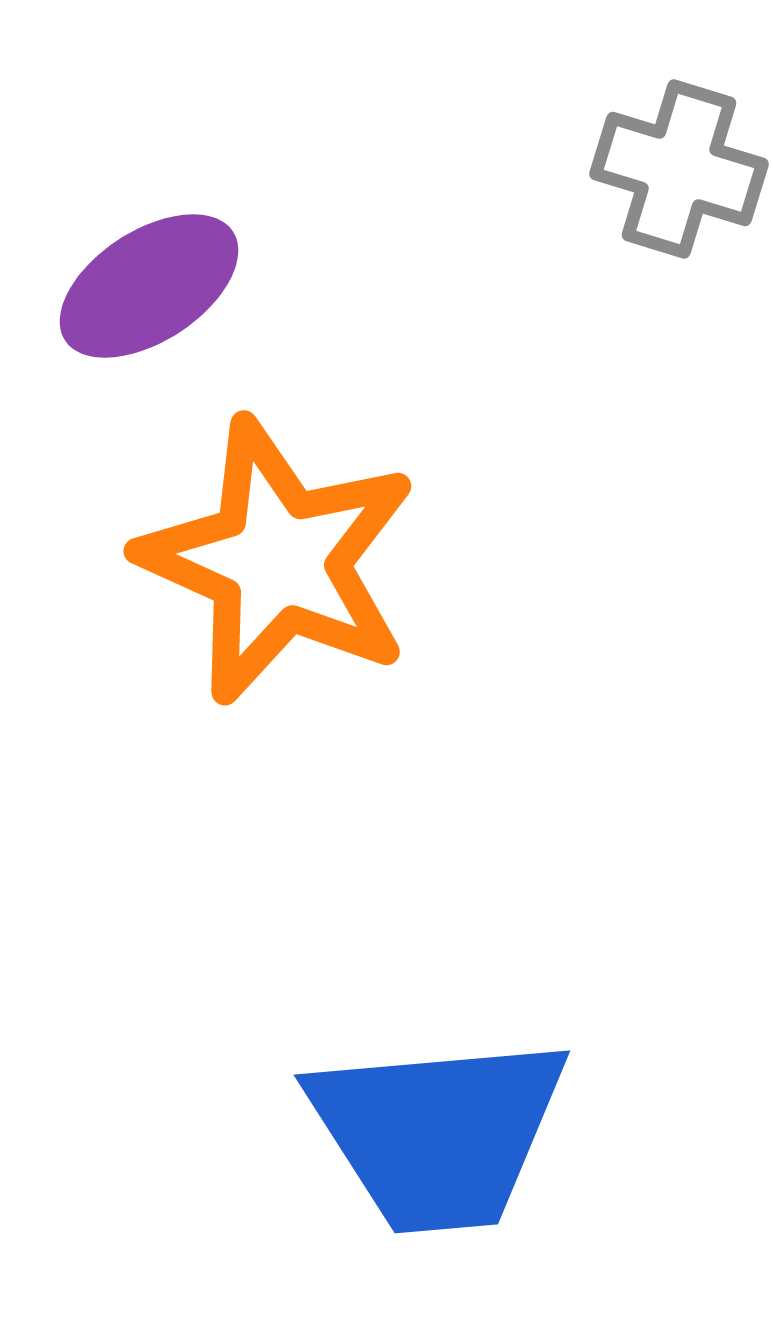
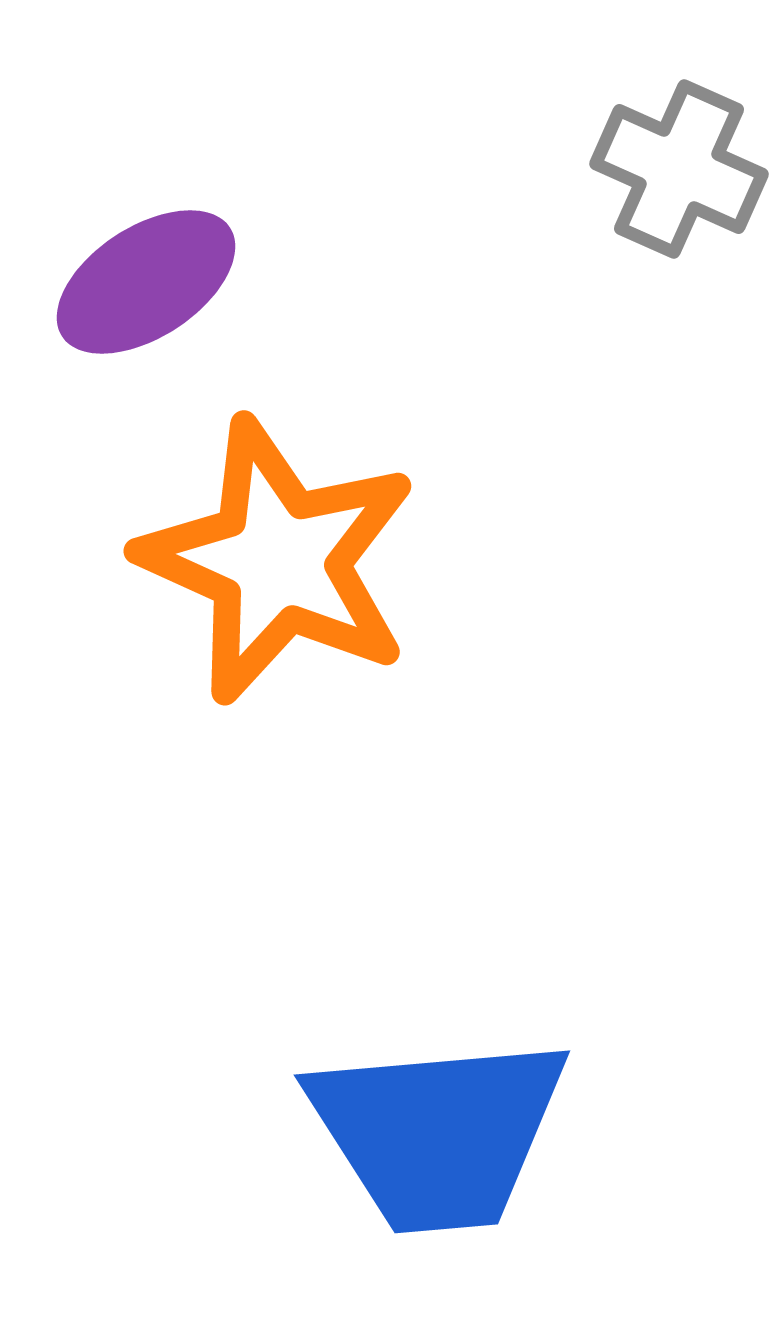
gray cross: rotated 7 degrees clockwise
purple ellipse: moved 3 px left, 4 px up
